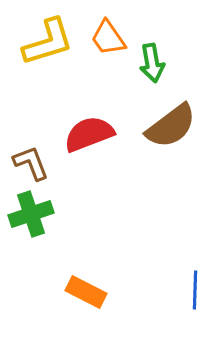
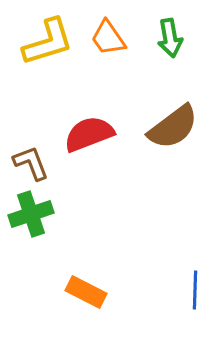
green arrow: moved 18 px right, 25 px up
brown semicircle: moved 2 px right, 1 px down
